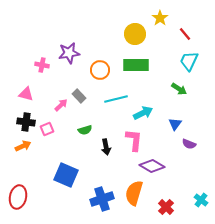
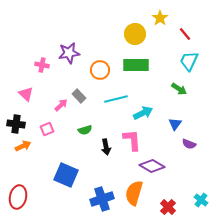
pink triangle: rotated 28 degrees clockwise
black cross: moved 10 px left, 2 px down
pink L-shape: moved 2 px left; rotated 10 degrees counterclockwise
red cross: moved 2 px right
